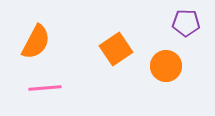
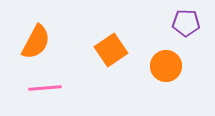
orange square: moved 5 px left, 1 px down
